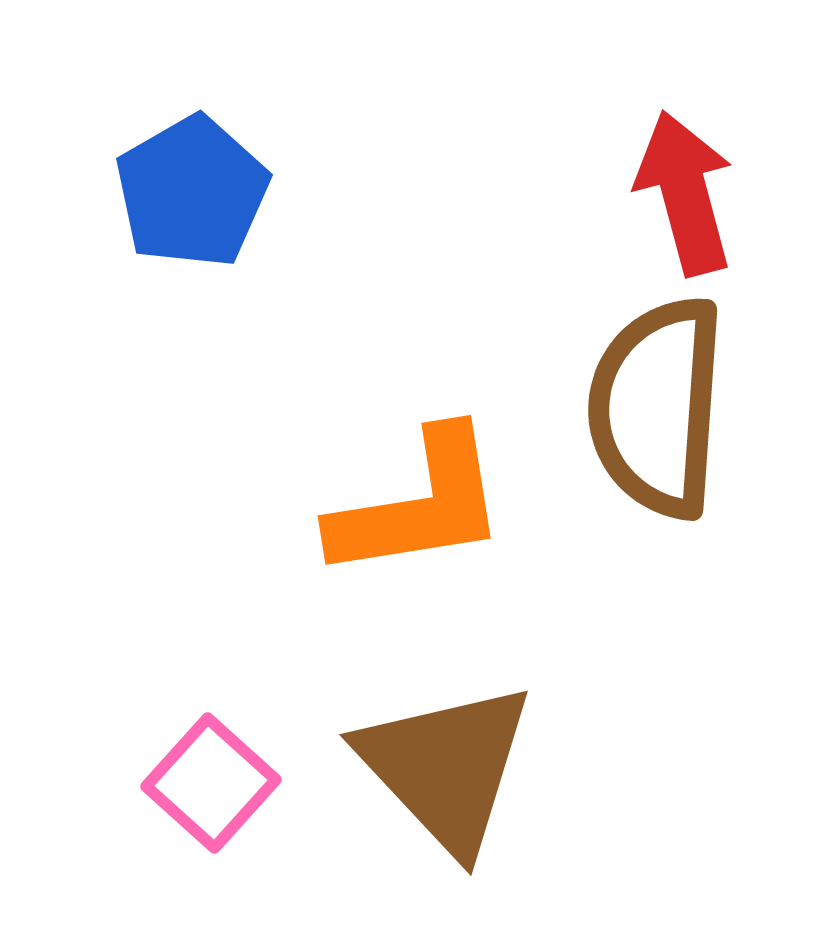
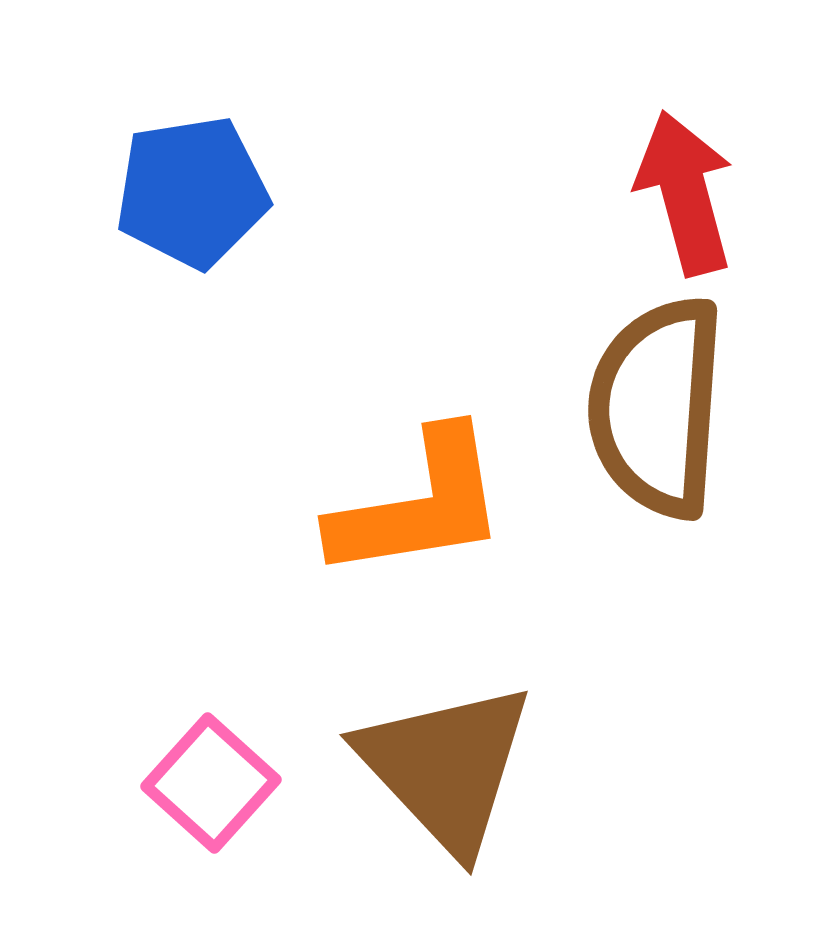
blue pentagon: rotated 21 degrees clockwise
